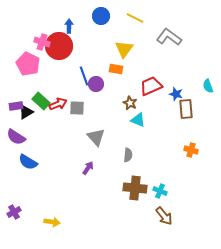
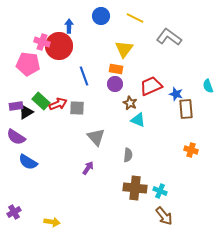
pink pentagon: rotated 20 degrees counterclockwise
purple circle: moved 19 px right
